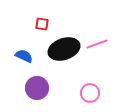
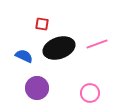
black ellipse: moved 5 px left, 1 px up
